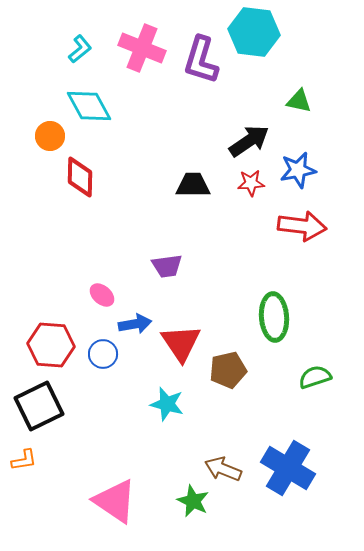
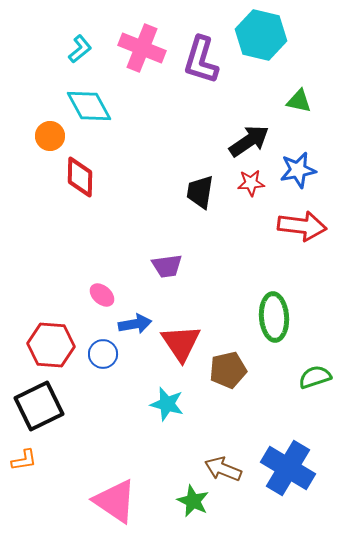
cyan hexagon: moved 7 px right, 3 px down; rotated 6 degrees clockwise
black trapezoid: moved 7 px right, 7 px down; rotated 81 degrees counterclockwise
